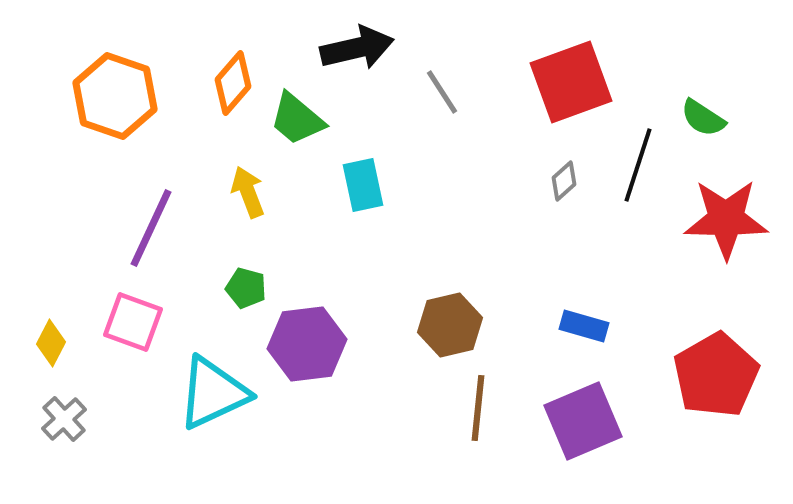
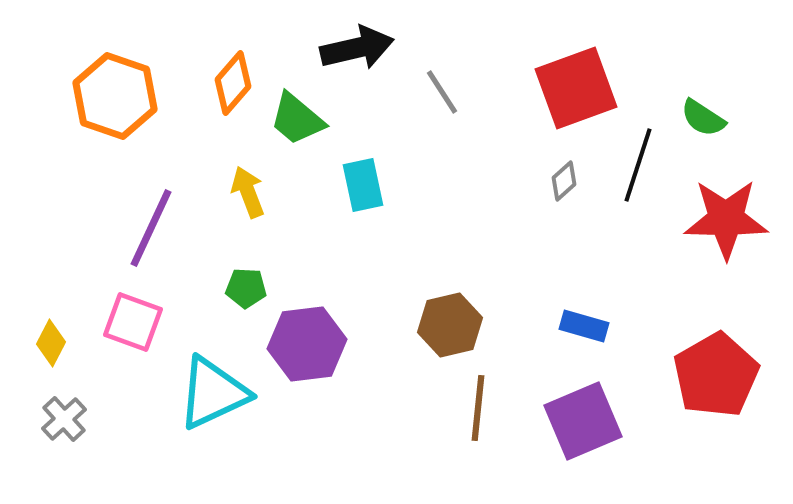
red square: moved 5 px right, 6 px down
green pentagon: rotated 12 degrees counterclockwise
